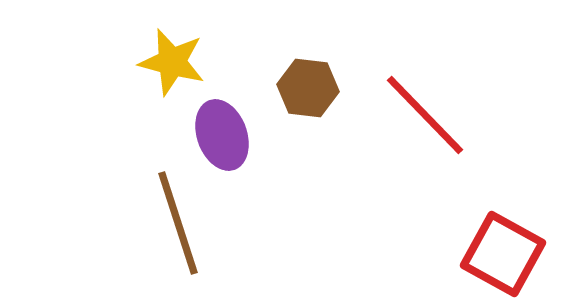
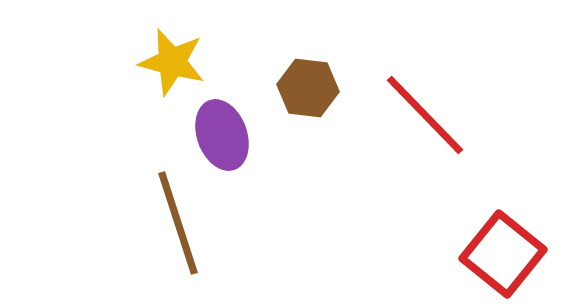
red square: rotated 10 degrees clockwise
